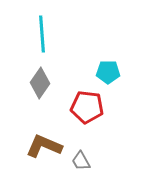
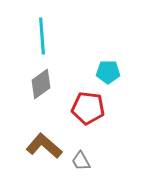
cyan line: moved 2 px down
gray diamond: moved 1 px right, 1 px down; rotated 20 degrees clockwise
red pentagon: moved 1 px right, 1 px down
brown L-shape: rotated 18 degrees clockwise
